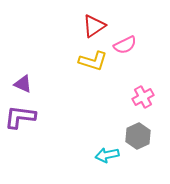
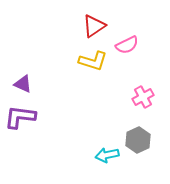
pink semicircle: moved 2 px right
gray hexagon: moved 4 px down
